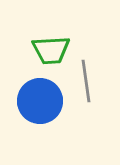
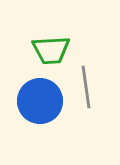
gray line: moved 6 px down
